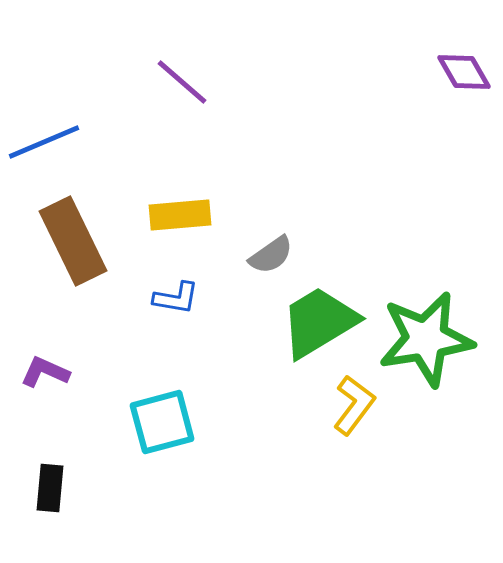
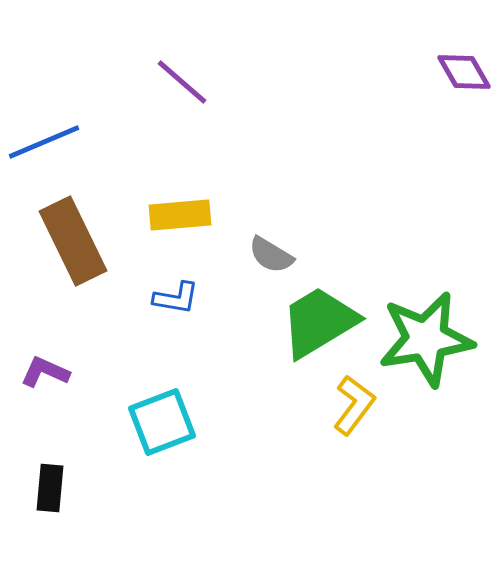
gray semicircle: rotated 66 degrees clockwise
cyan square: rotated 6 degrees counterclockwise
